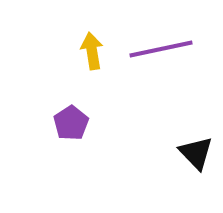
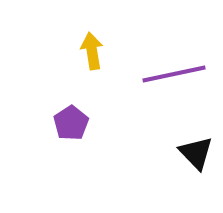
purple line: moved 13 px right, 25 px down
